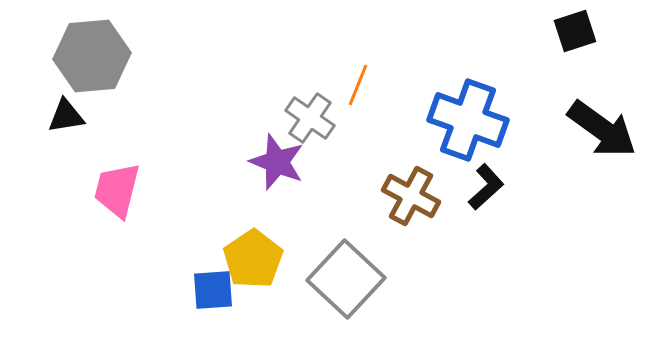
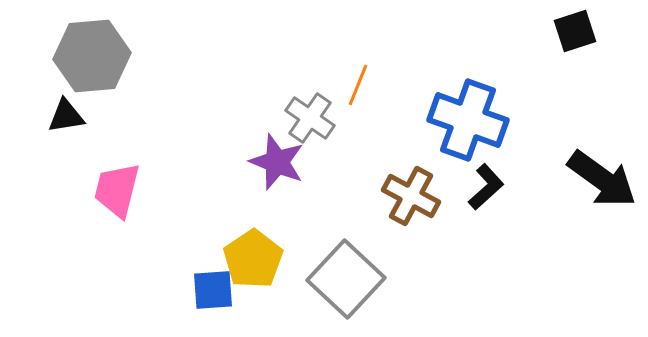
black arrow: moved 50 px down
